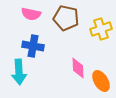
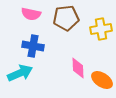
brown pentagon: rotated 20 degrees counterclockwise
yellow cross: rotated 10 degrees clockwise
cyan arrow: moved 1 px right, 1 px down; rotated 110 degrees counterclockwise
orange ellipse: moved 1 px right, 1 px up; rotated 25 degrees counterclockwise
